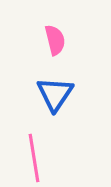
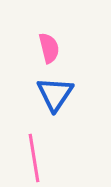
pink semicircle: moved 6 px left, 8 px down
